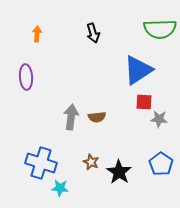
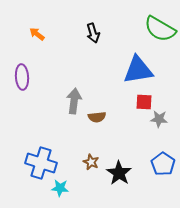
green semicircle: rotated 32 degrees clockwise
orange arrow: rotated 56 degrees counterclockwise
blue triangle: rotated 24 degrees clockwise
purple ellipse: moved 4 px left
gray arrow: moved 3 px right, 16 px up
blue pentagon: moved 2 px right
black star: moved 1 px down
